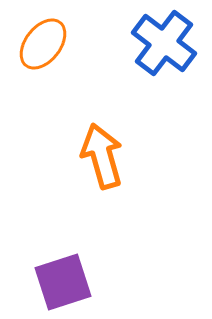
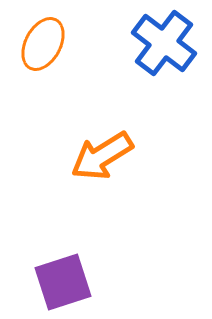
orange ellipse: rotated 10 degrees counterclockwise
orange arrow: rotated 106 degrees counterclockwise
